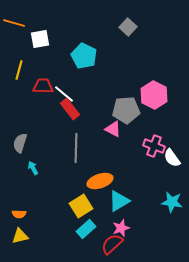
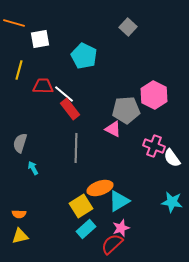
orange ellipse: moved 7 px down
